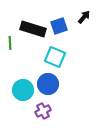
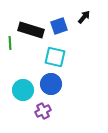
black rectangle: moved 2 px left, 1 px down
cyan square: rotated 10 degrees counterclockwise
blue circle: moved 3 px right
